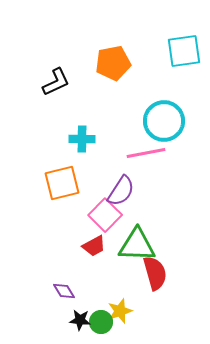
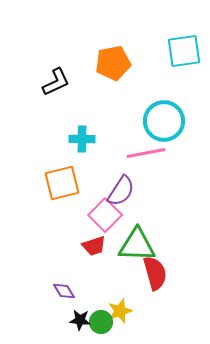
red trapezoid: rotated 10 degrees clockwise
